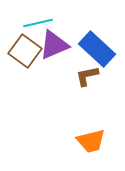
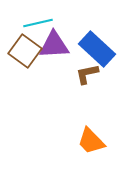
purple triangle: rotated 20 degrees clockwise
brown L-shape: moved 2 px up
orange trapezoid: rotated 60 degrees clockwise
